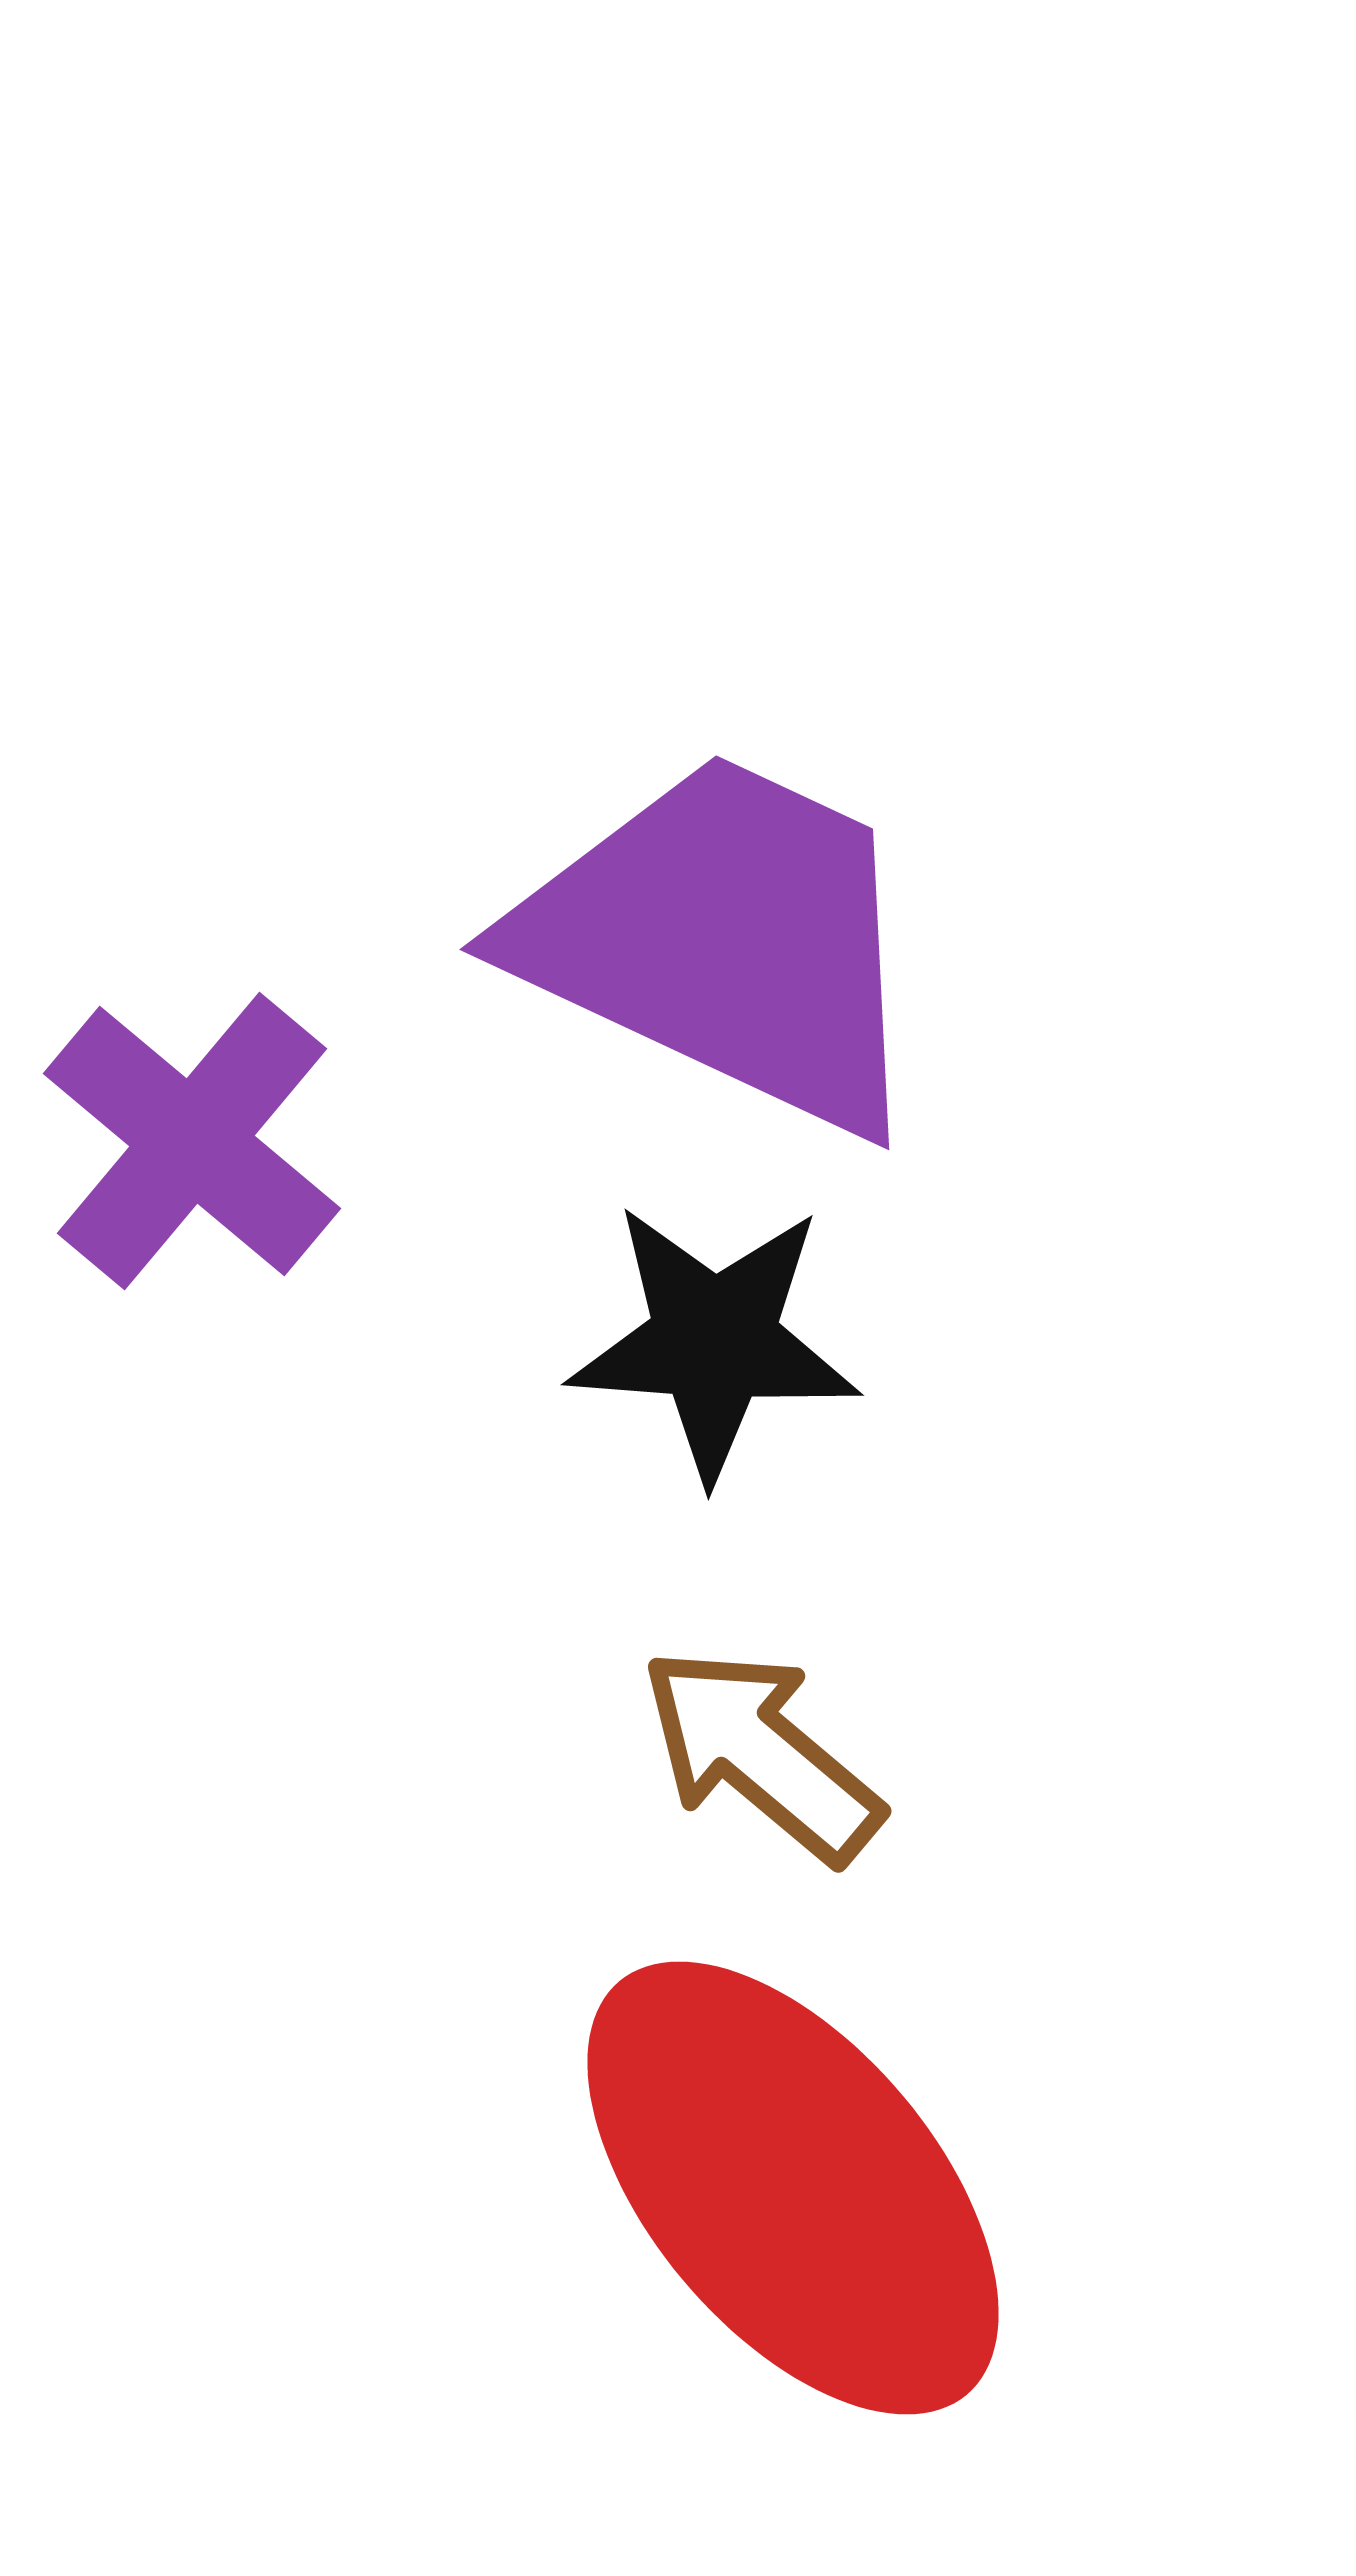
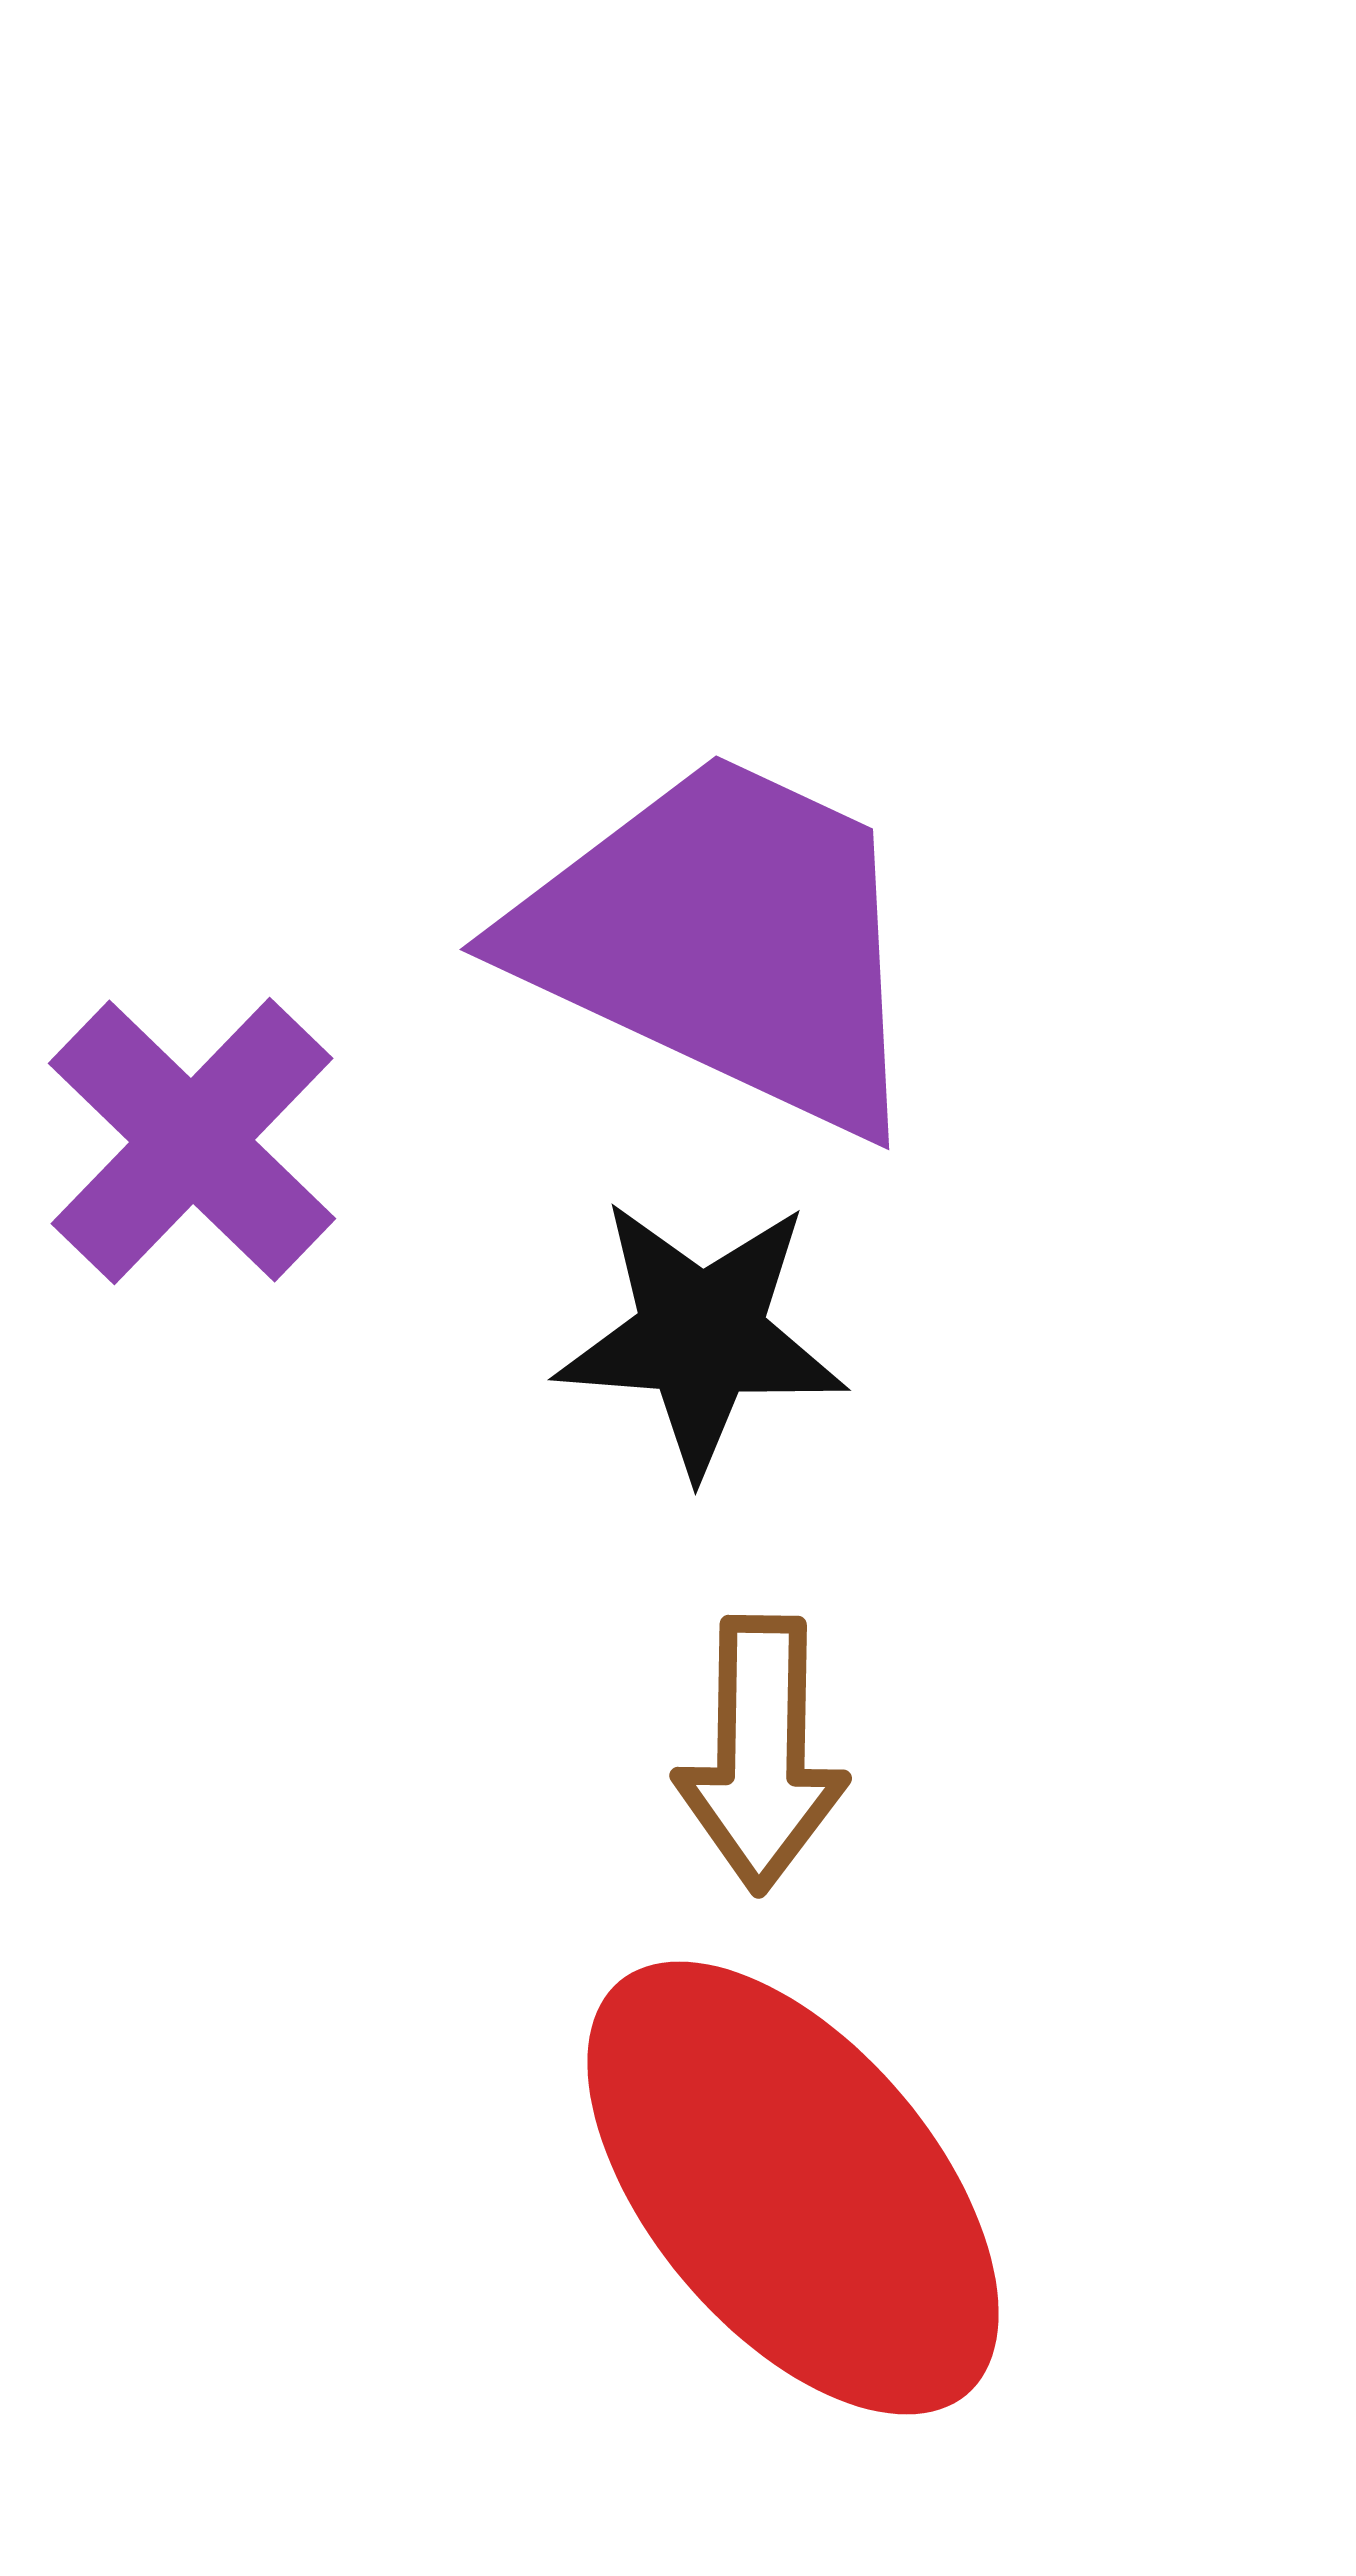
purple cross: rotated 4 degrees clockwise
black star: moved 13 px left, 5 px up
brown arrow: rotated 129 degrees counterclockwise
